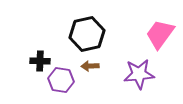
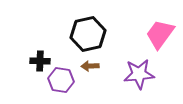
black hexagon: moved 1 px right
